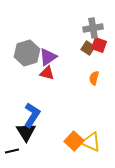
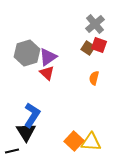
gray cross: moved 2 px right, 4 px up; rotated 30 degrees counterclockwise
red triangle: rotated 28 degrees clockwise
yellow triangle: rotated 20 degrees counterclockwise
